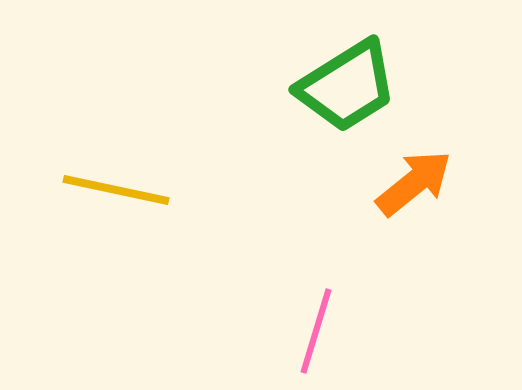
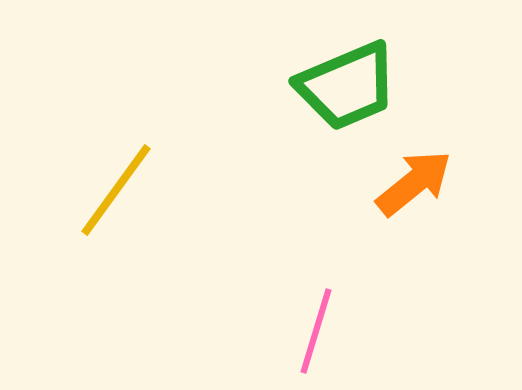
green trapezoid: rotated 9 degrees clockwise
yellow line: rotated 66 degrees counterclockwise
